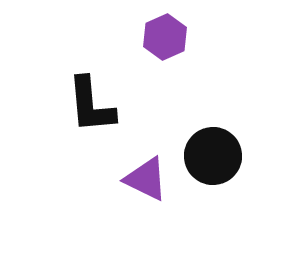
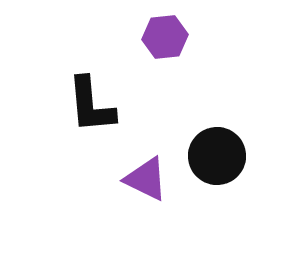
purple hexagon: rotated 18 degrees clockwise
black circle: moved 4 px right
